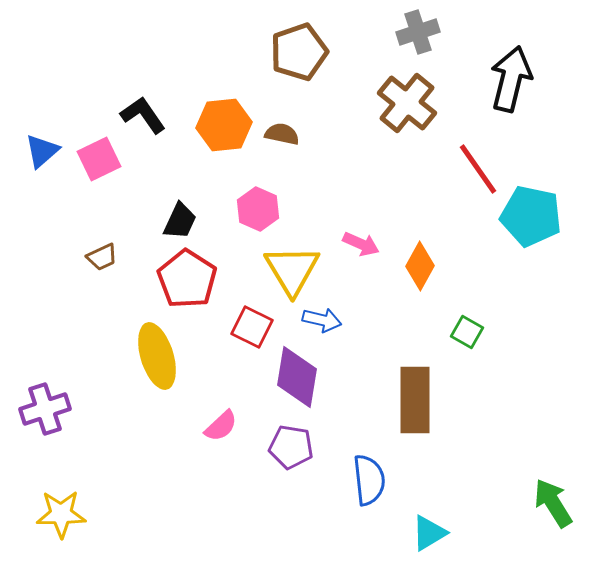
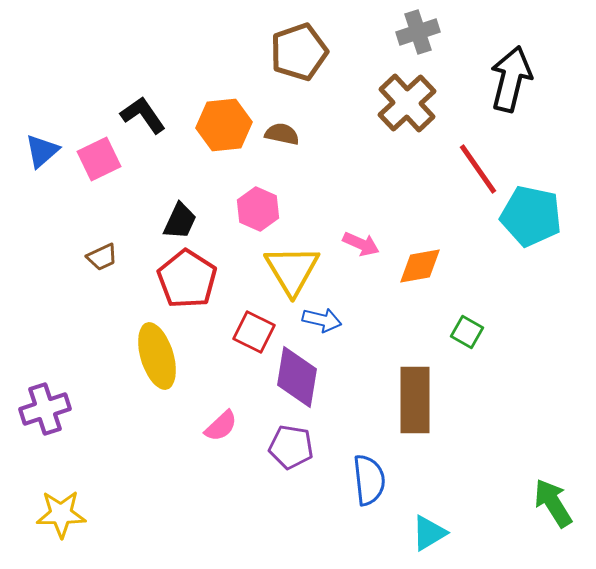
brown cross: rotated 8 degrees clockwise
orange diamond: rotated 51 degrees clockwise
red square: moved 2 px right, 5 px down
